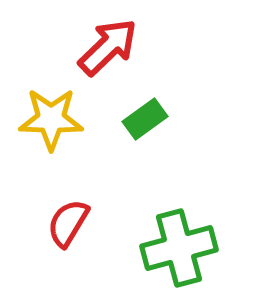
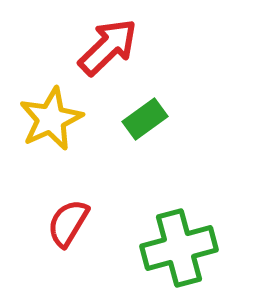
yellow star: rotated 26 degrees counterclockwise
